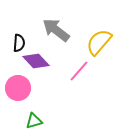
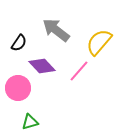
black semicircle: rotated 30 degrees clockwise
purple diamond: moved 6 px right, 5 px down
green triangle: moved 4 px left, 1 px down
